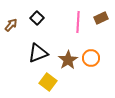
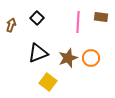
brown rectangle: moved 1 px up; rotated 32 degrees clockwise
brown arrow: rotated 24 degrees counterclockwise
brown star: moved 2 px up; rotated 12 degrees clockwise
